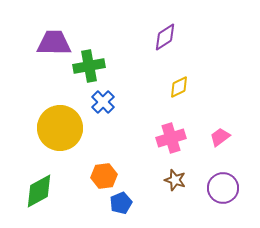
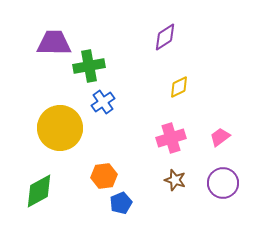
blue cross: rotated 10 degrees clockwise
purple circle: moved 5 px up
